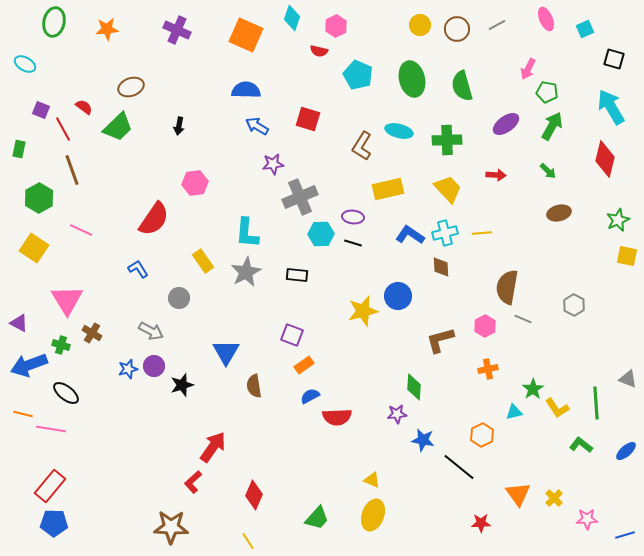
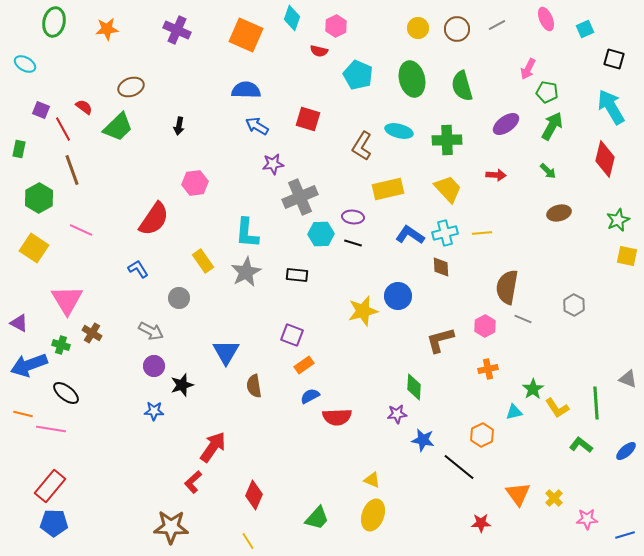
yellow circle at (420, 25): moved 2 px left, 3 px down
blue star at (128, 369): moved 26 px right, 42 px down; rotated 18 degrees clockwise
